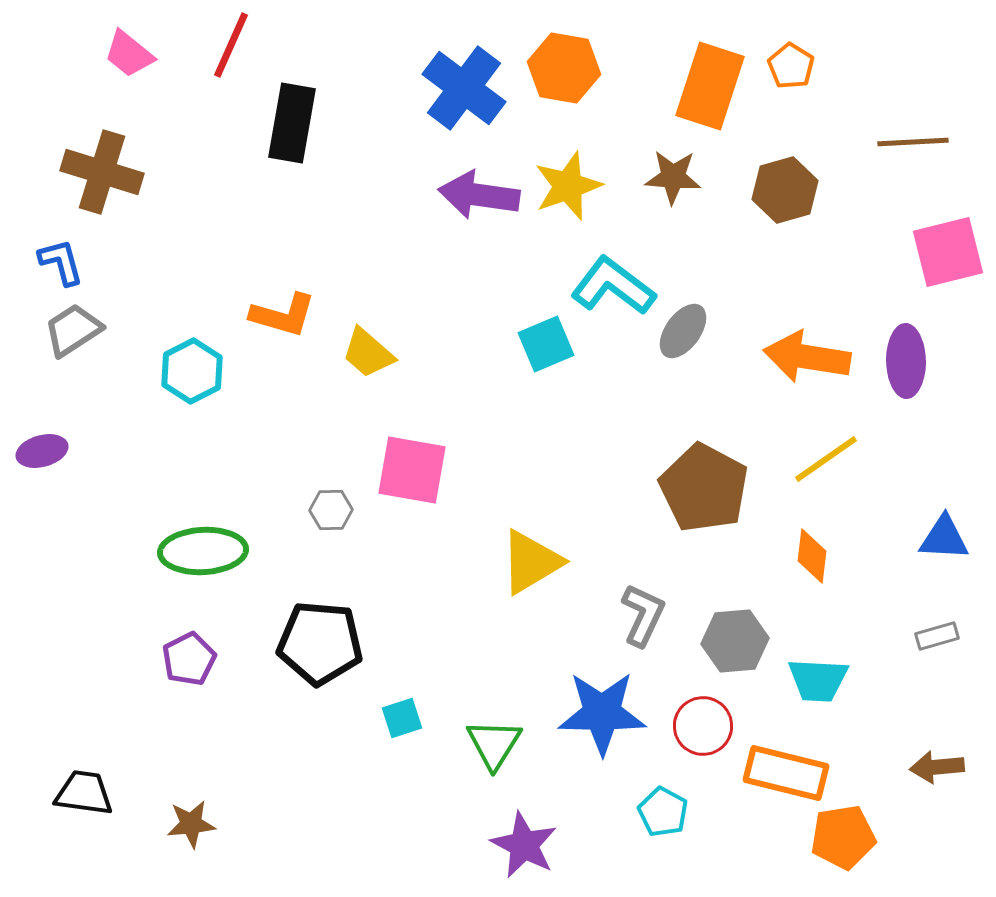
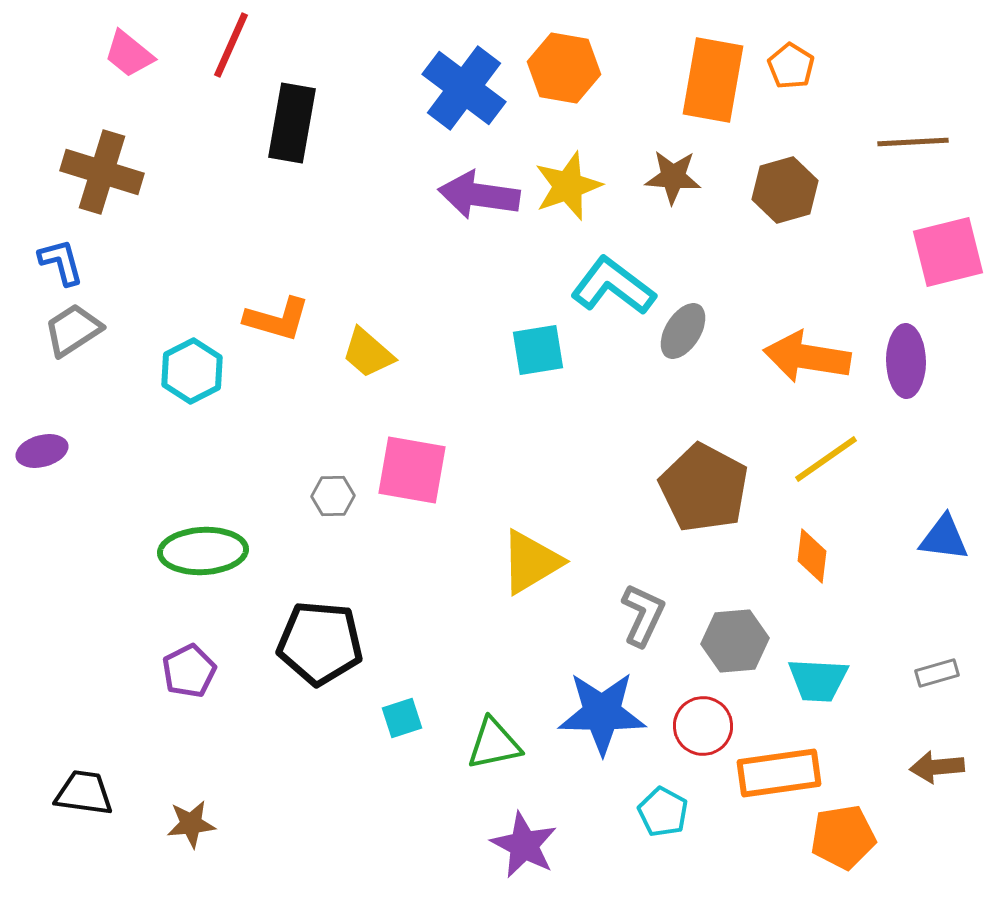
orange rectangle at (710, 86): moved 3 px right, 6 px up; rotated 8 degrees counterclockwise
orange L-shape at (283, 315): moved 6 px left, 4 px down
gray ellipse at (683, 331): rotated 4 degrees counterclockwise
cyan square at (546, 344): moved 8 px left, 6 px down; rotated 14 degrees clockwise
gray hexagon at (331, 510): moved 2 px right, 14 px up
blue triangle at (944, 538): rotated 4 degrees clockwise
gray rectangle at (937, 636): moved 37 px down
purple pentagon at (189, 659): moved 12 px down
green triangle at (494, 744): rotated 46 degrees clockwise
orange rectangle at (786, 773): moved 7 px left; rotated 22 degrees counterclockwise
